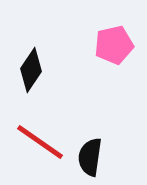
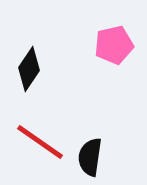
black diamond: moved 2 px left, 1 px up
